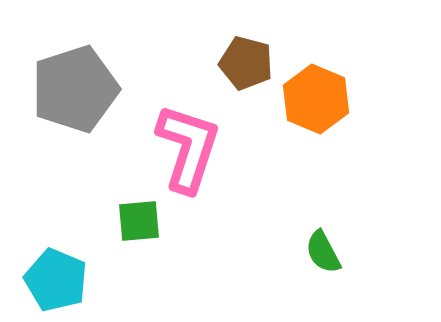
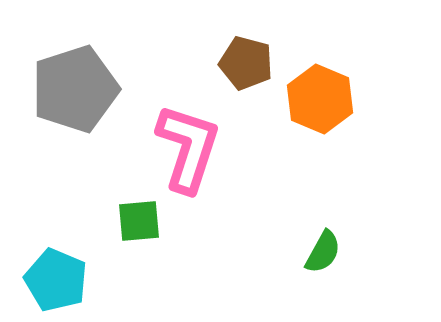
orange hexagon: moved 4 px right
green semicircle: rotated 123 degrees counterclockwise
